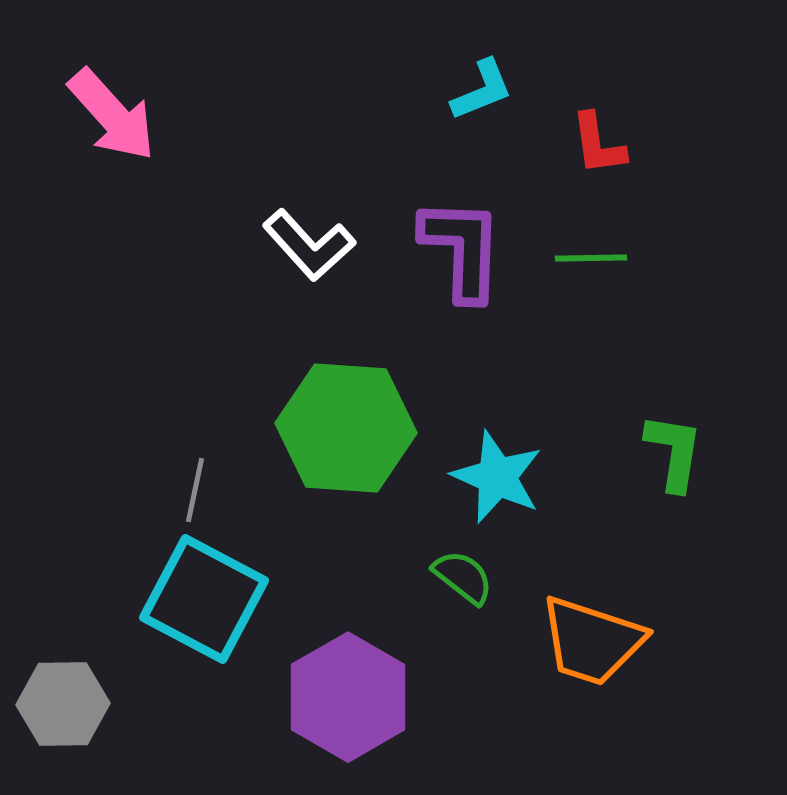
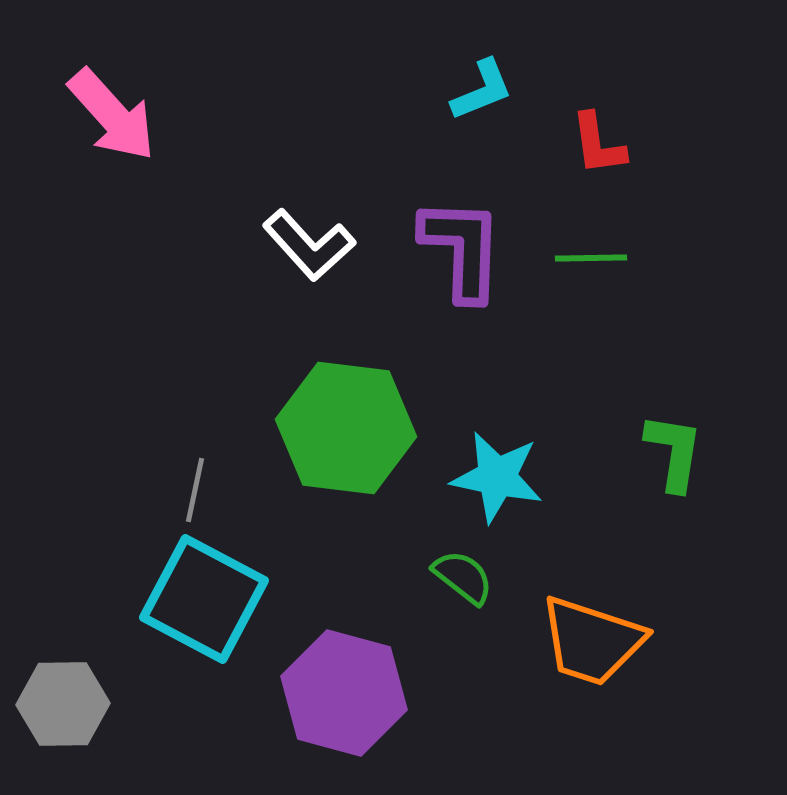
green hexagon: rotated 3 degrees clockwise
cyan star: rotated 12 degrees counterclockwise
purple hexagon: moved 4 px left, 4 px up; rotated 15 degrees counterclockwise
